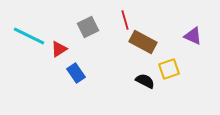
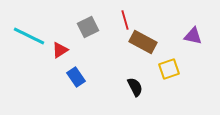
purple triangle: rotated 12 degrees counterclockwise
red triangle: moved 1 px right, 1 px down
blue rectangle: moved 4 px down
black semicircle: moved 10 px left, 6 px down; rotated 36 degrees clockwise
